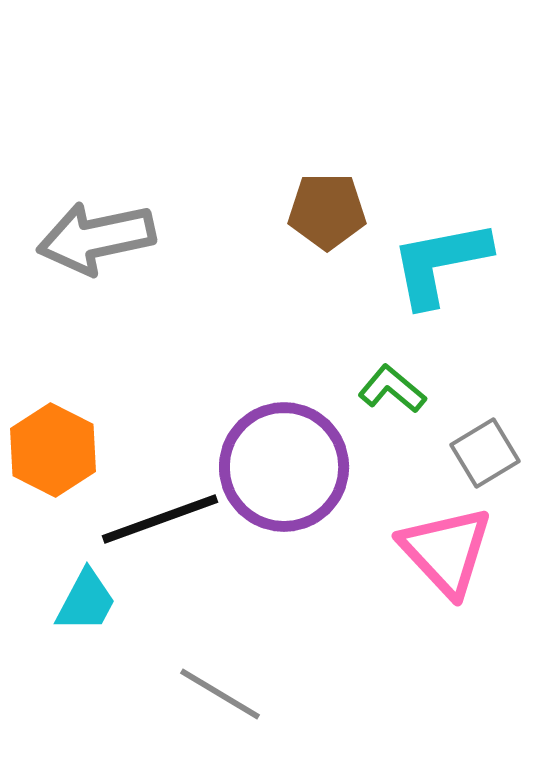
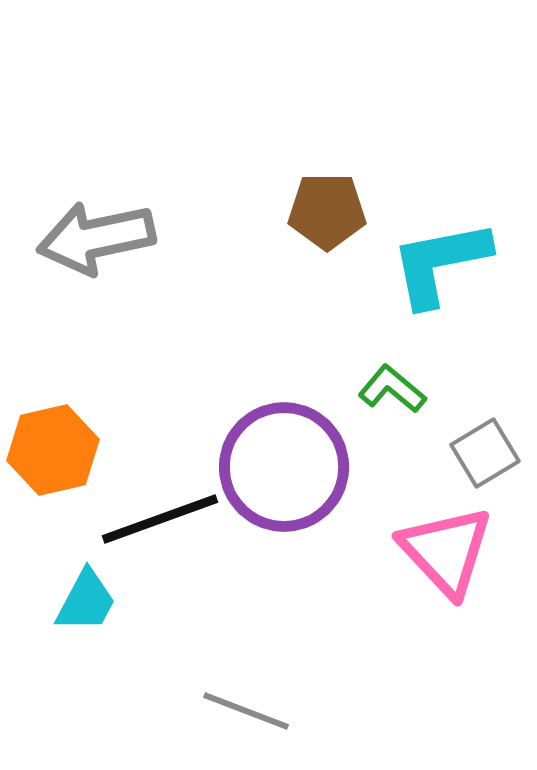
orange hexagon: rotated 20 degrees clockwise
gray line: moved 26 px right, 17 px down; rotated 10 degrees counterclockwise
